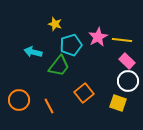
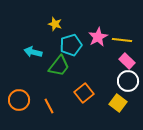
yellow square: rotated 18 degrees clockwise
